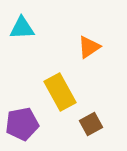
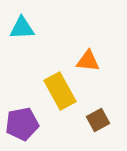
orange triangle: moved 1 px left, 14 px down; rotated 40 degrees clockwise
yellow rectangle: moved 1 px up
brown square: moved 7 px right, 4 px up
